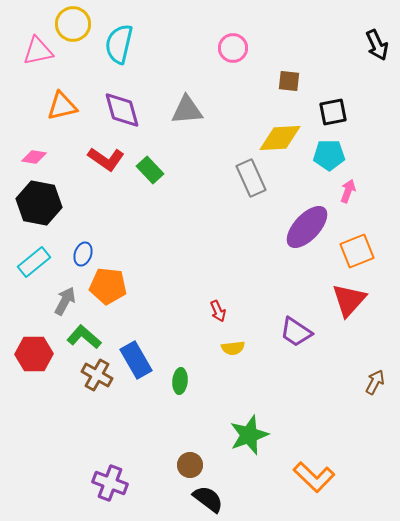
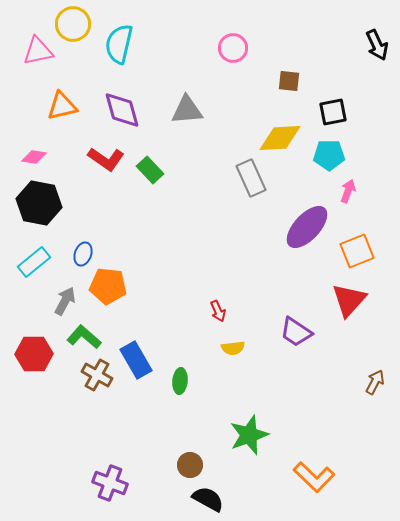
black semicircle: rotated 8 degrees counterclockwise
